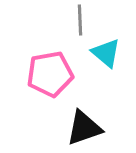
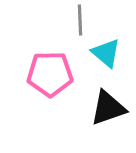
pink pentagon: rotated 9 degrees clockwise
black triangle: moved 24 px right, 20 px up
